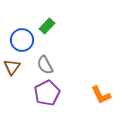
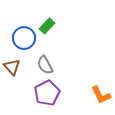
blue circle: moved 2 px right, 2 px up
brown triangle: rotated 18 degrees counterclockwise
